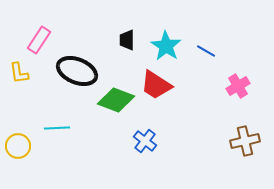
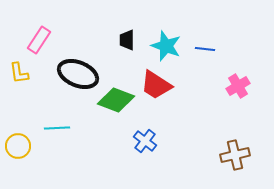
cyan star: rotated 12 degrees counterclockwise
blue line: moved 1 px left, 2 px up; rotated 24 degrees counterclockwise
black ellipse: moved 1 px right, 3 px down
brown cross: moved 10 px left, 14 px down
